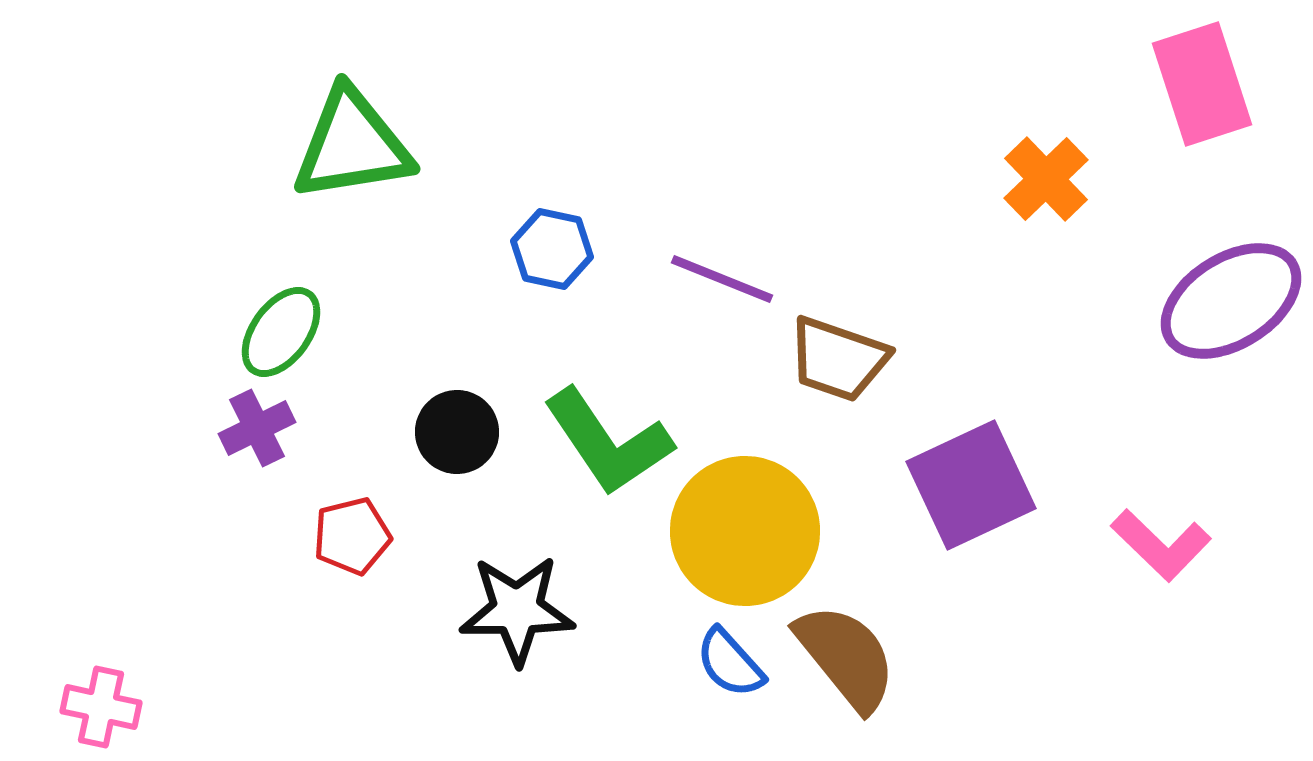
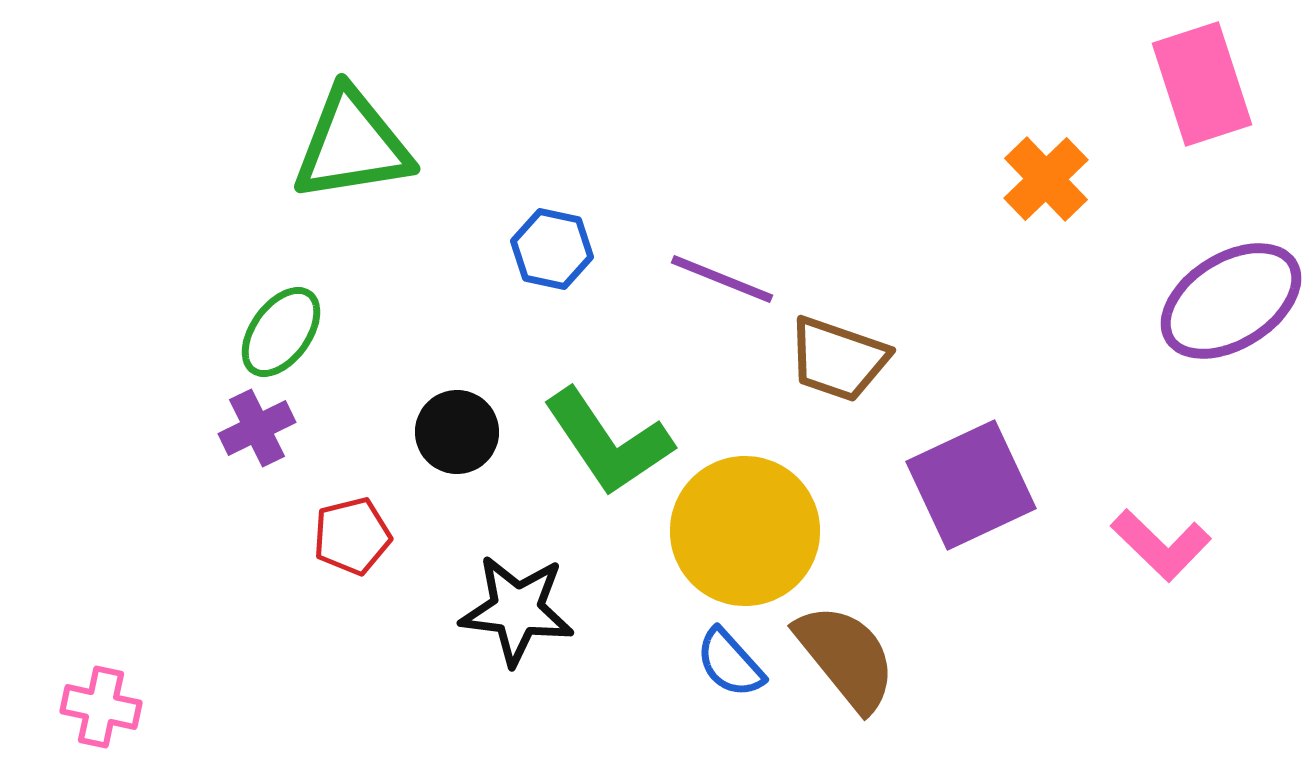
black star: rotated 7 degrees clockwise
